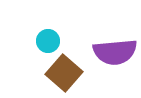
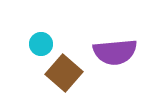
cyan circle: moved 7 px left, 3 px down
